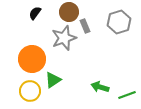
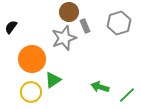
black semicircle: moved 24 px left, 14 px down
gray hexagon: moved 1 px down
yellow circle: moved 1 px right, 1 px down
green line: rotated 24 degrees counterclockwise
